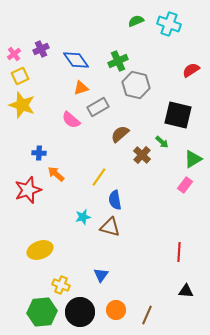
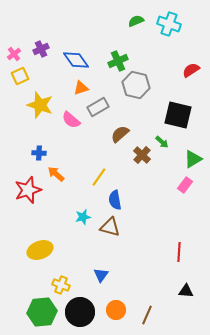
yellow star: moved 18 px right
